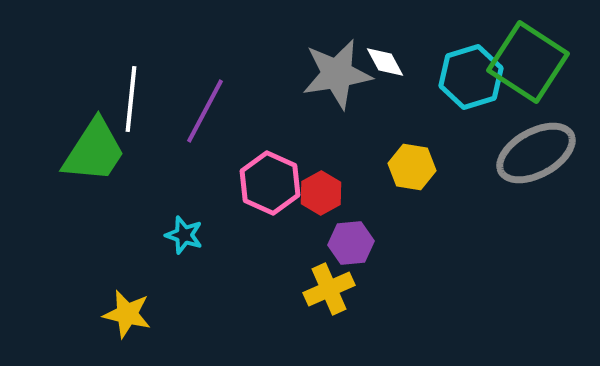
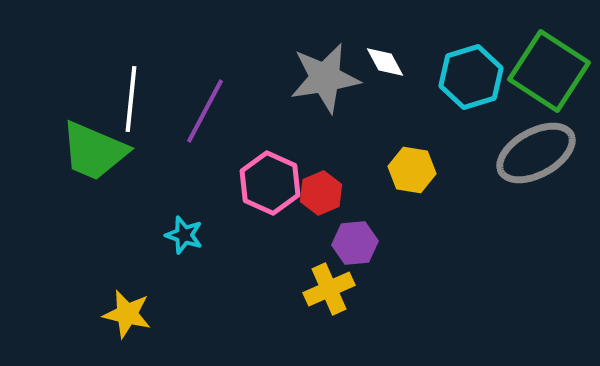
green square: moved 21 px right, 9 px down
gray star: moved 12 px left, 4 px down
green trapezoid: rotated 80 degrees clockwise
yellow hexagon: moved 3 px down
red hexagon: rotated 6 degrees clockwise
purple hexagon: moved 4 px right
